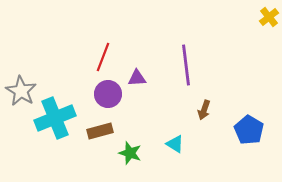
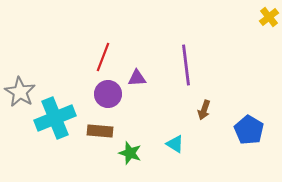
gray star: moved 1 px left, 1 px down
brown rectangle: rotated 20 degrees clockwise
